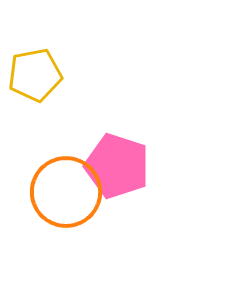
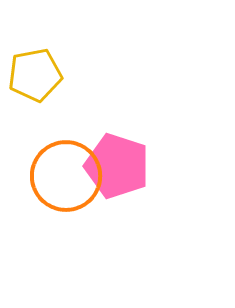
orange circle: moved 16 px up
